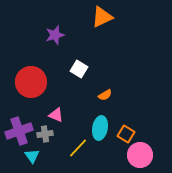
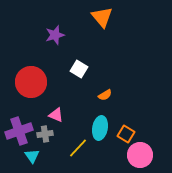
orange triangle: rotated 45 degrees counterclockwise
